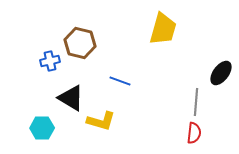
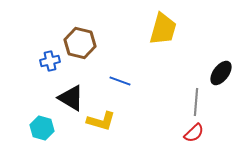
cyan hexagon: rotated 15 degrees clockwise
red semicircle: rotated 40 degrees clockwise
